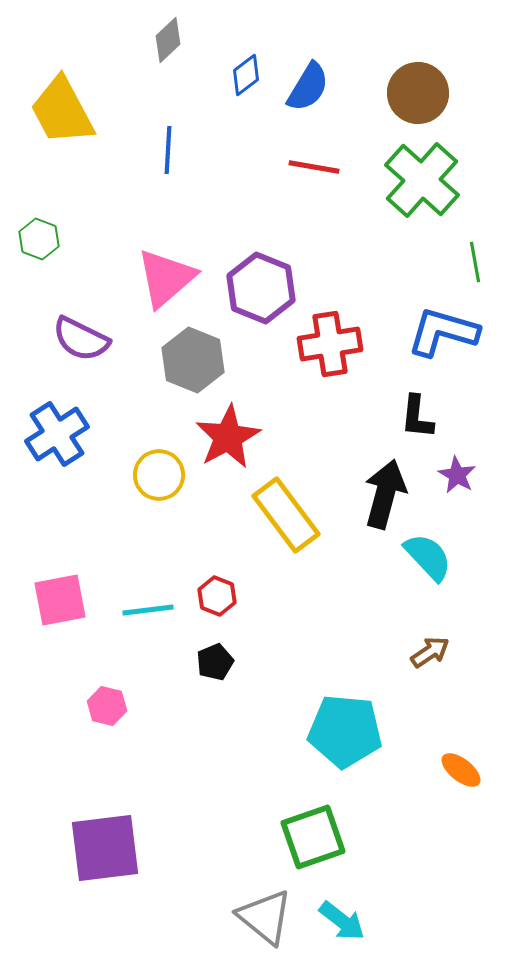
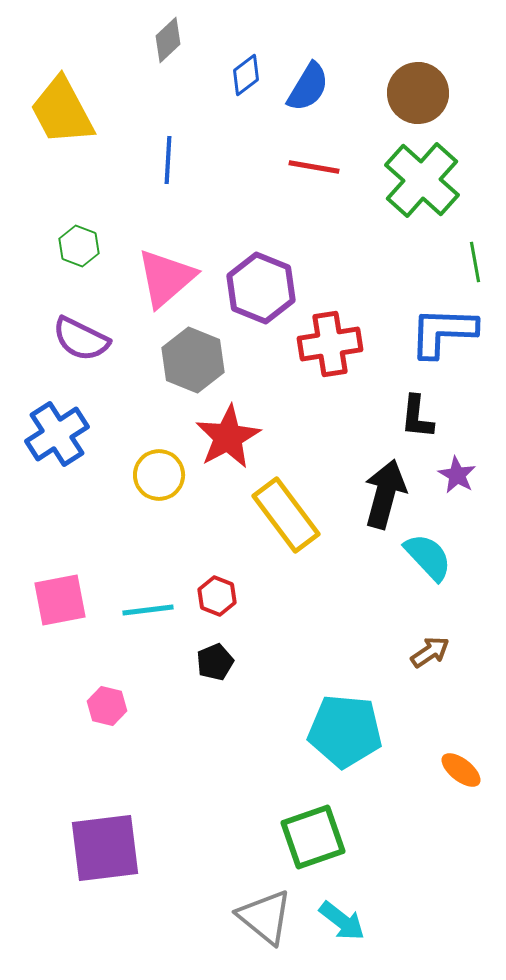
blue line: moved 10 px down
green hexagon: moved 40 px right, 7 px down
blue L-shape: rotated 14 degrees counterclockwise
